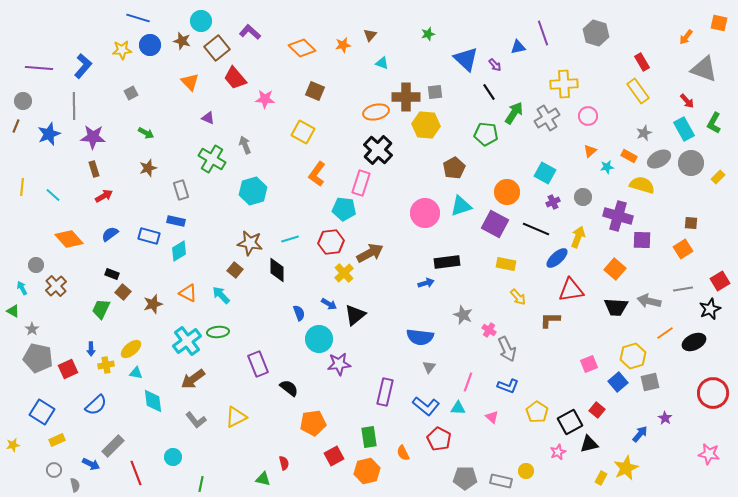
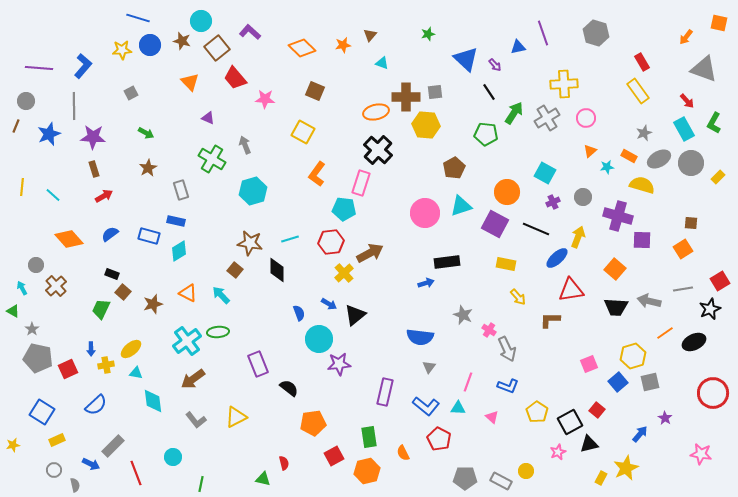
gray circle at (23, 101): moved 3 px right
pink circle at (588, 116): moved 2 px left, 2 px down
brown star at (148, 168): rotated 12 degrees counterclockwise
pink star at (709, 454): moved 8 px left
gray rectangle at (501, 481): rotated 15 degrees clockwise
